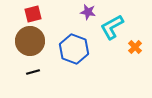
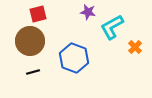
red square: moved 5 px right
blue hexagon: moved 9 px down
